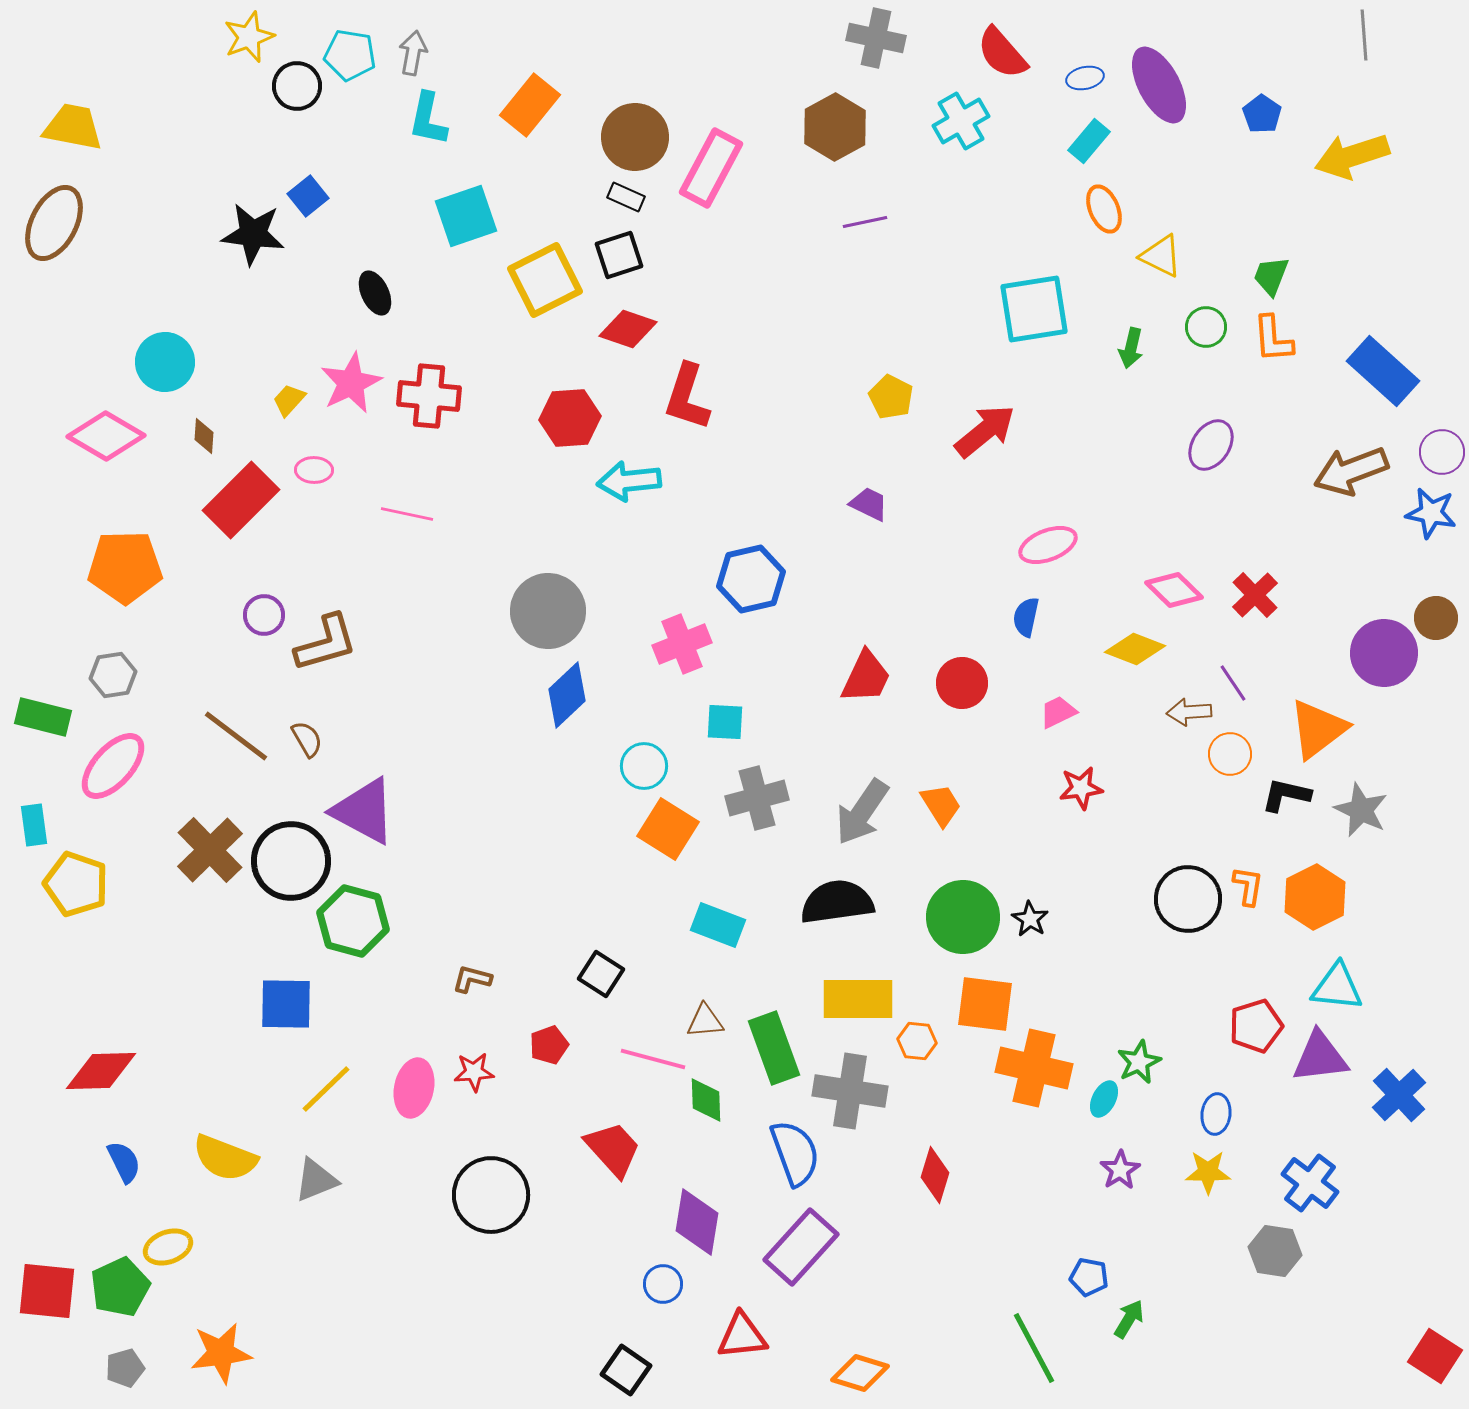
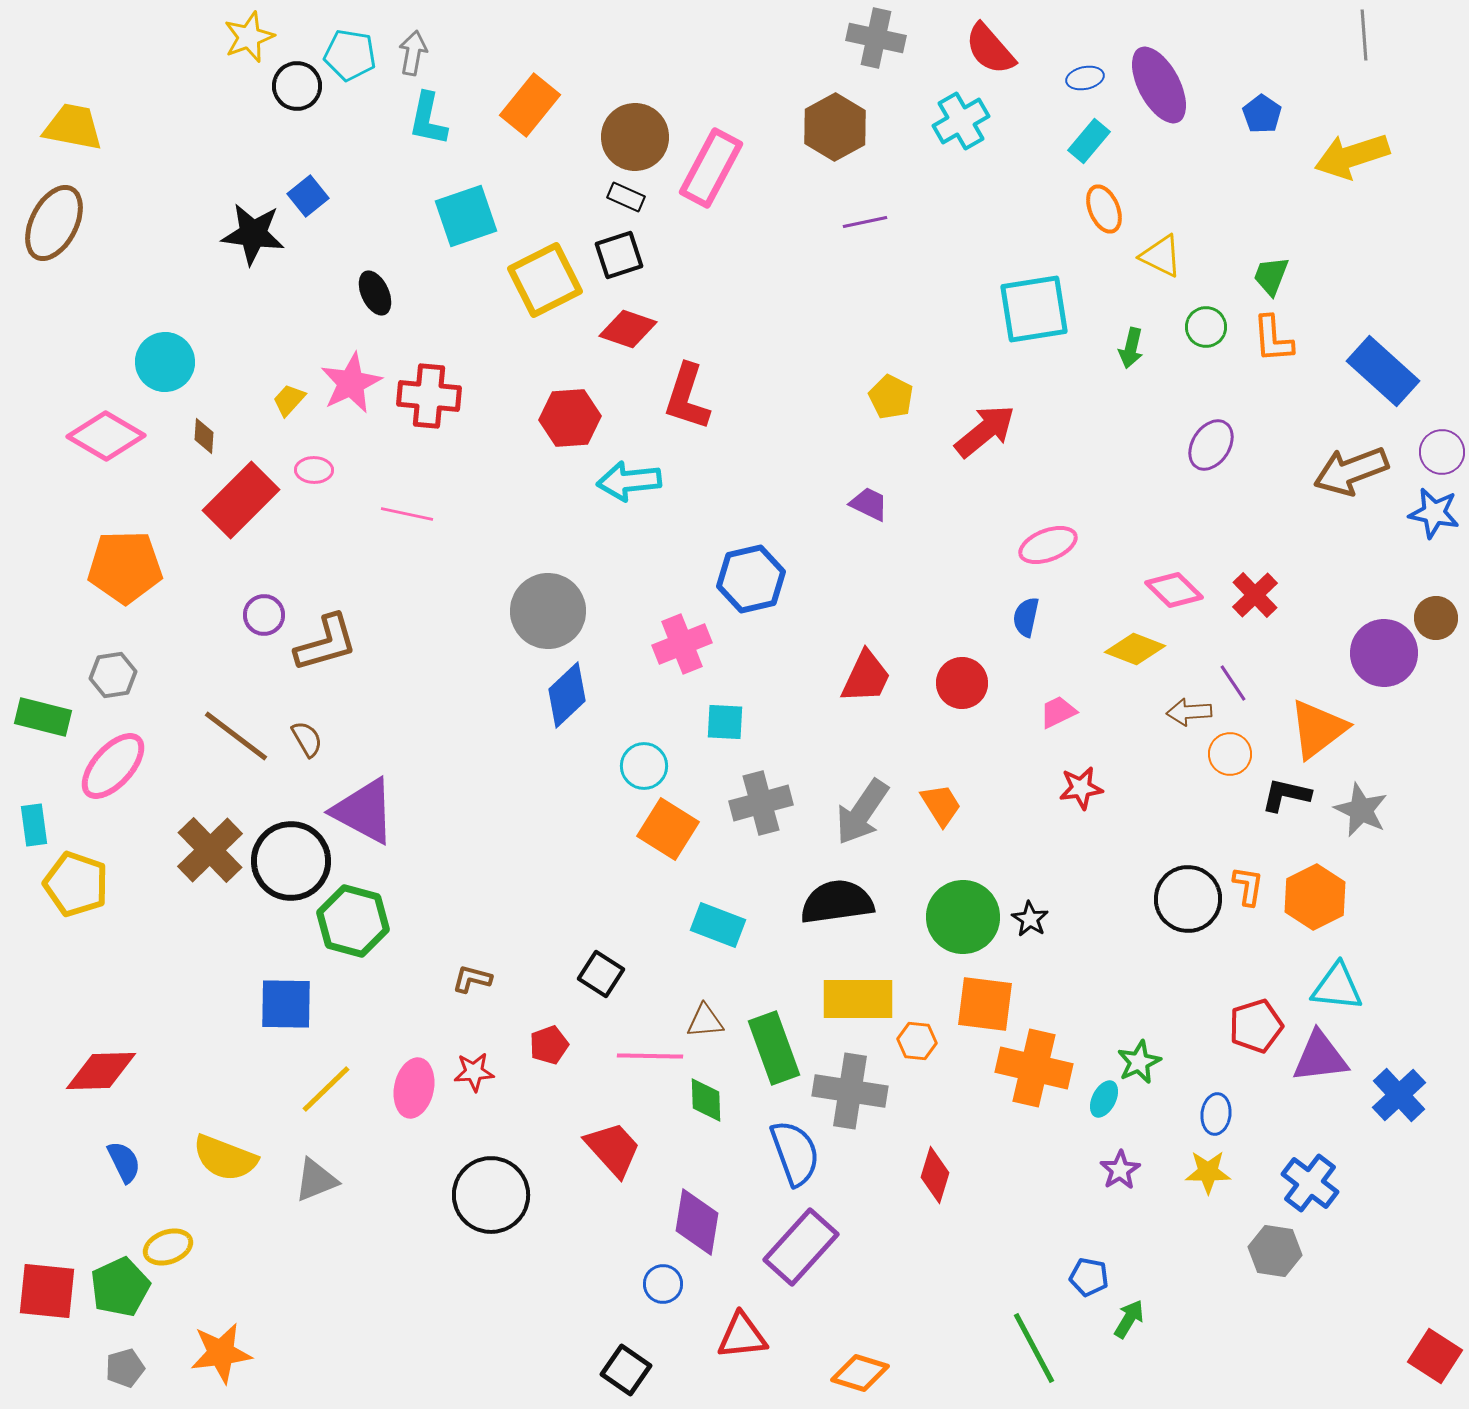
red semicircle at (1002, 53): moved 12 px left, 4 px up
blue star at (1431, 513): moved 3 px right
gray cross at (757, 798): moved 4 px right, 5 px down
pink line at (653, 1059): moved 3 px left, 3 px up; rotated 14 degrees counterclockwise
